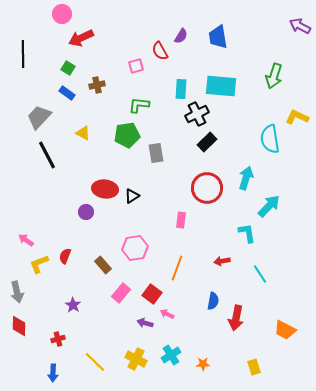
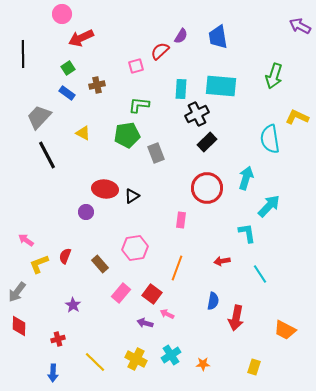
red semicircle at (160, 51): rotated 78 degrees clockwise
green square at (68, 68): rotated 24 degrees clockwise
gray rectangle at (156, 153): rotated 12 degrees counterclockwise
brown rectangle at (103, 265): moved 3 px left, 1 px up
gray arrow at (17, 292): rotated 50 degrees clockwise
yellow rectangle at (254, 367): rotated 35 degrees clockwise
